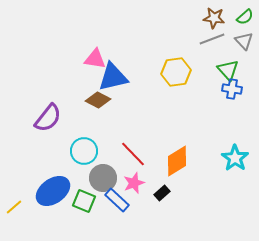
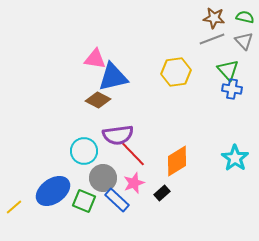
green semicircle: rotated 126 degrees counterclockwise
purple semicircle: moved 70 px right, 17 px down; rotated 44 degrees clockwise
